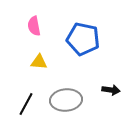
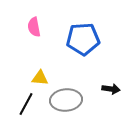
pink semicircle: moved 1 px down
blue pentagon: rotated 16 degrees counterclockwise
yellow triangle: moved 1 px right, 16 px down
black arrow: moved 1 px up
